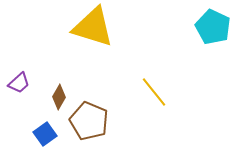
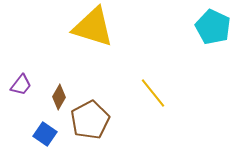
purple trapezoid: moved 2 px right, 2 px down; rotated 10 degrees counterclockwise
yellow line: moved 1 px left, 1 px down
brown pentagon: moved 1 px right, 1 px up; rotated 21 degrees clockwise
blue square: rotated 20 degrees counterclockwise
